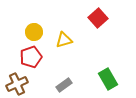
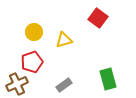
red square: rotated 12 degrees counterclockwise
red pentagon: moved 1 px right, 5 px down
green rectangle: rotated 15 degrees clockwise
